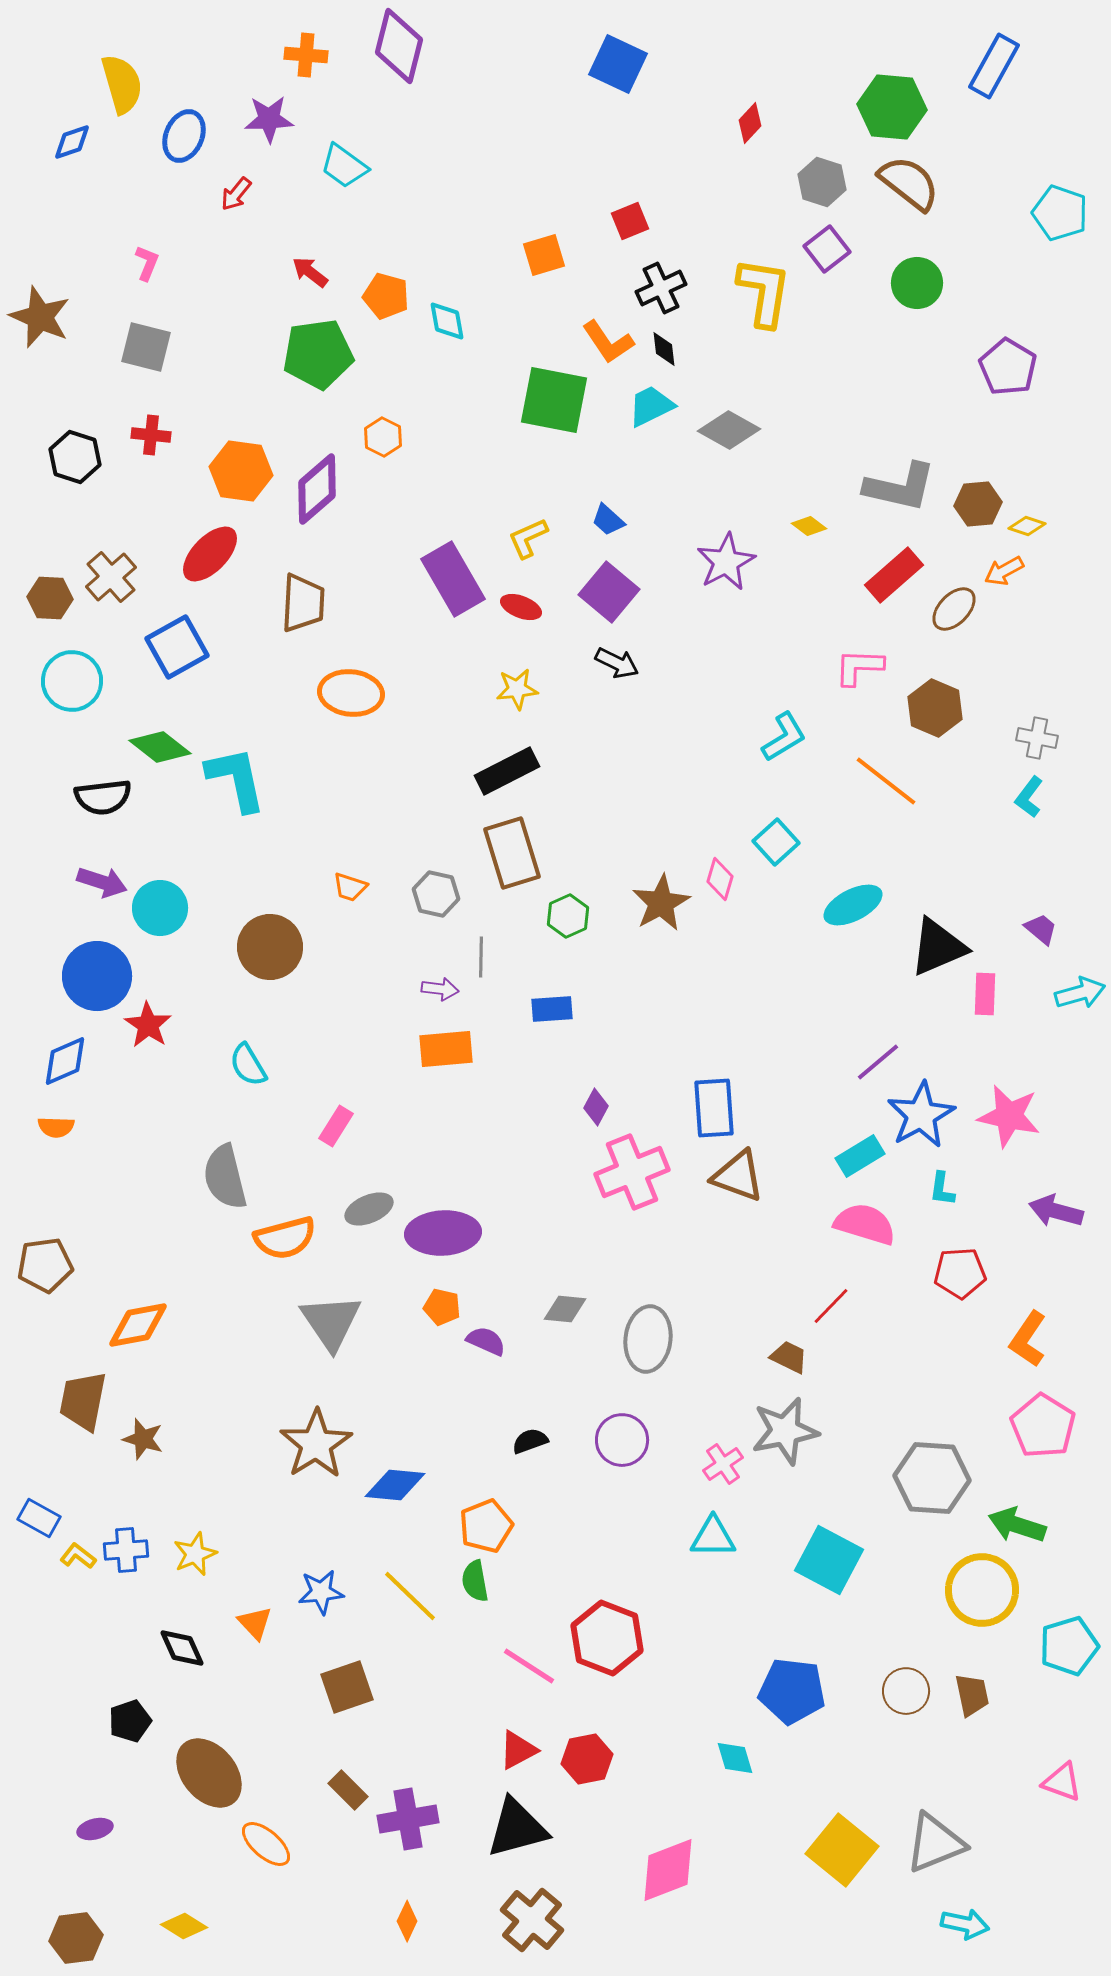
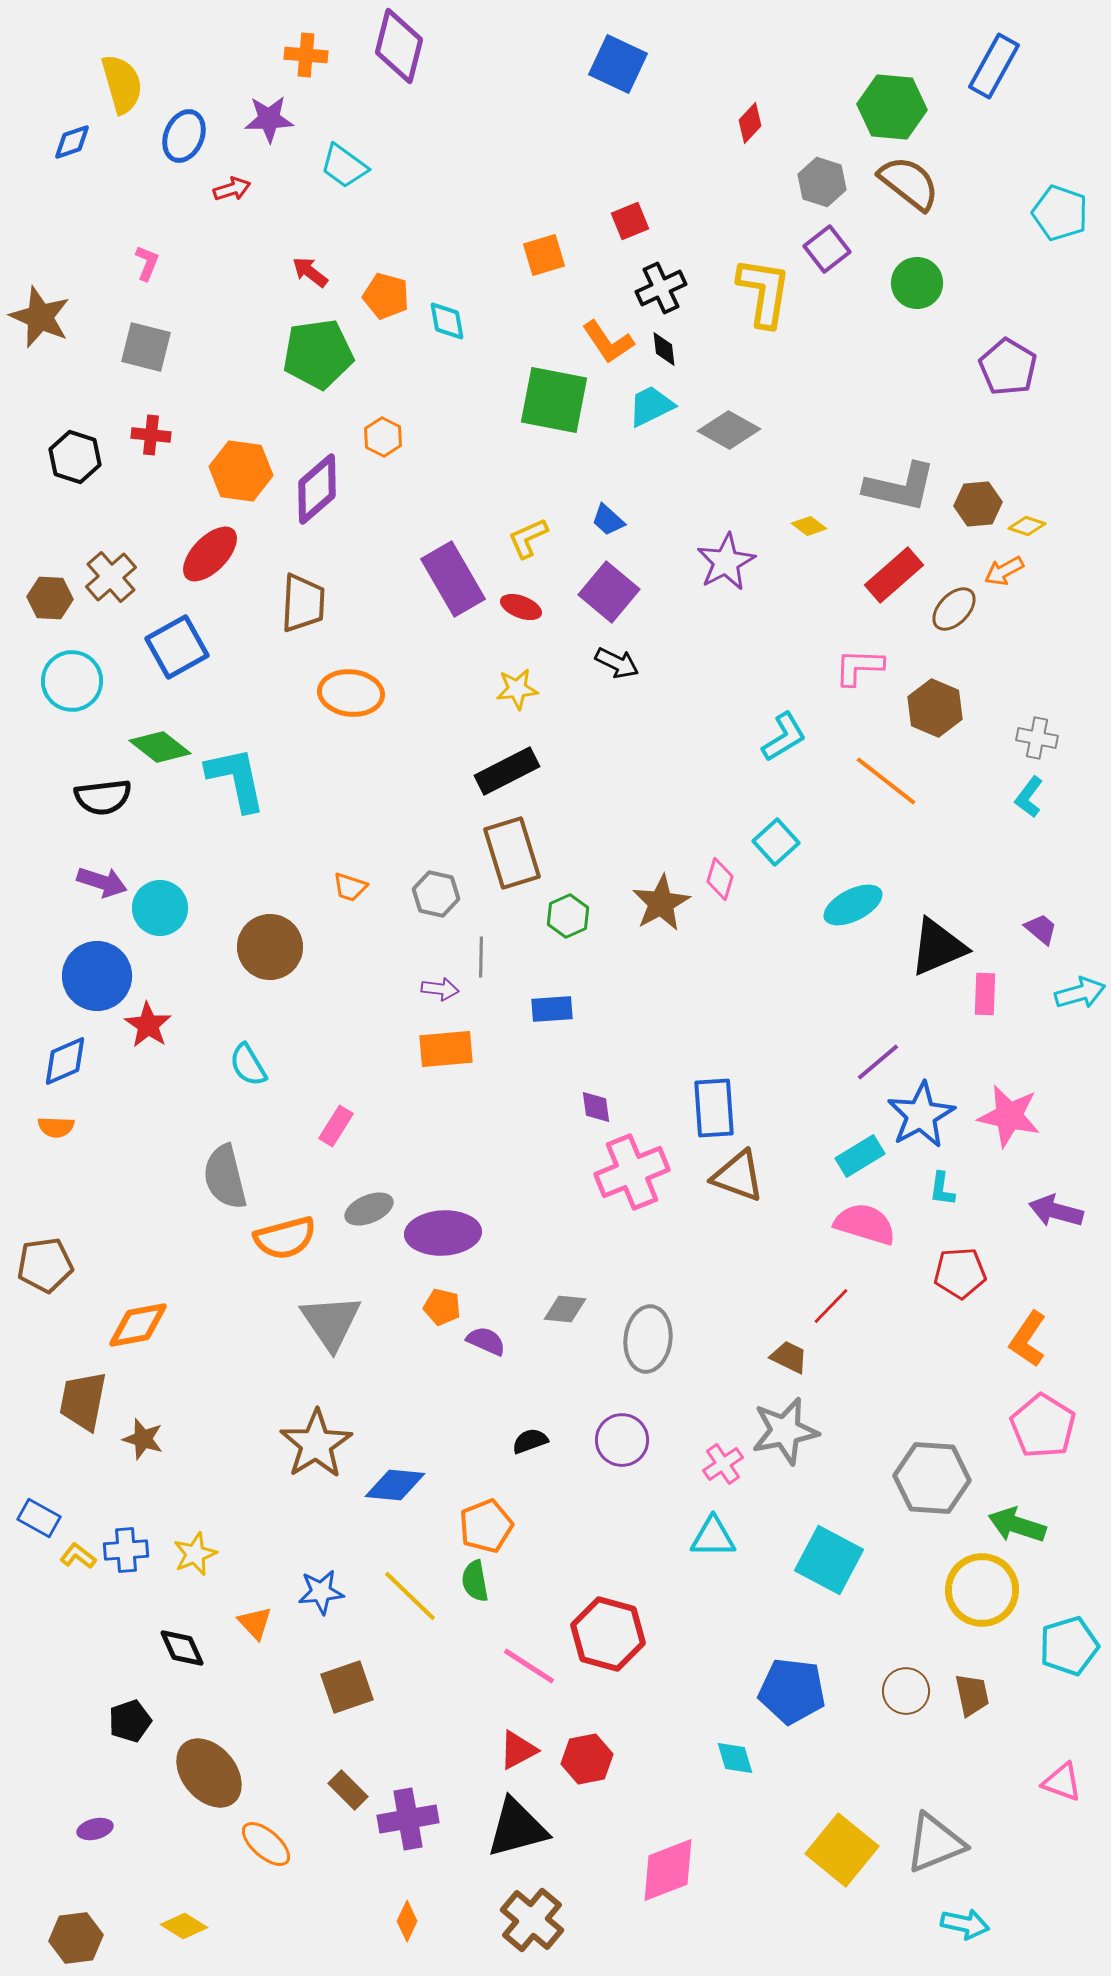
red arrow at (236, 194): moved 4 px left, 5 px up; rotated 147 degrees counterclockwise
purple diamond at (596, 1107): rotated 36 degrees counterclockwise
red hexagon at (607, 1638): moved 1 px right, 4 px up; rotated 6 degrees counterclockwise
